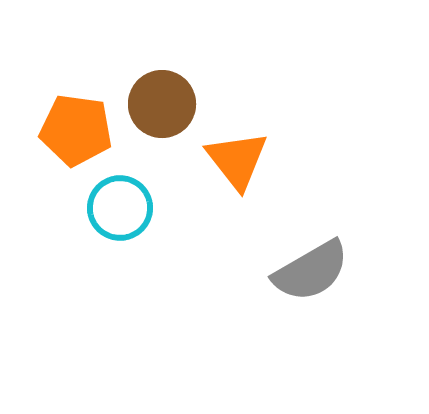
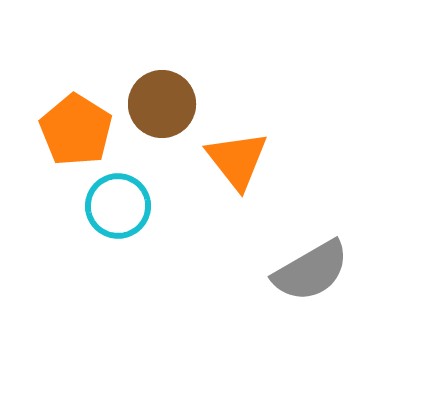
orange pentagon: rotated 24 degrees clockwise
cyan circle: moved 2 px left, 2 px up
